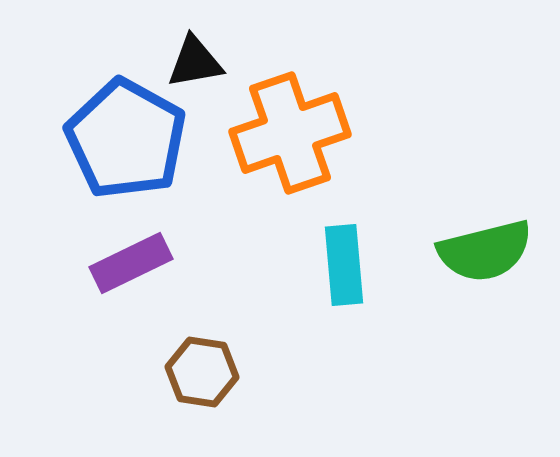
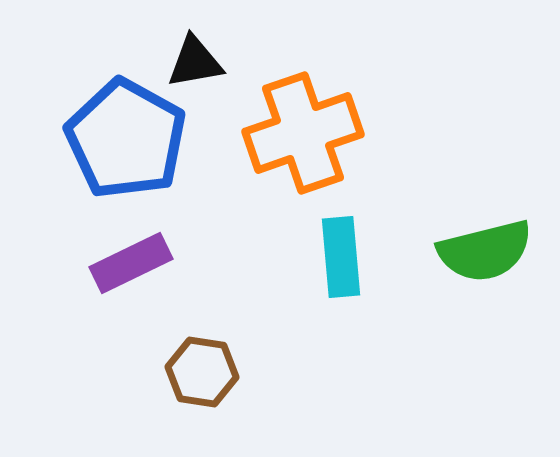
orange cross: moved 13 px right
cyan rectangle: moved 3 px left, 8 px up
